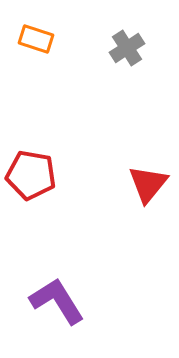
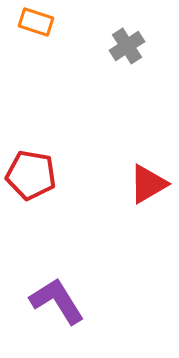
orange rectangle: moved 17 px up
gray cross: moved 2 px up
red triangle: rotated 21 degrees clockwise
